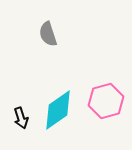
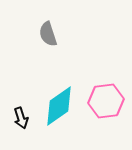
pink hexagon: rotated 8 degrees clockwise
cyan diamond: moved 1 px right, 4 px up
